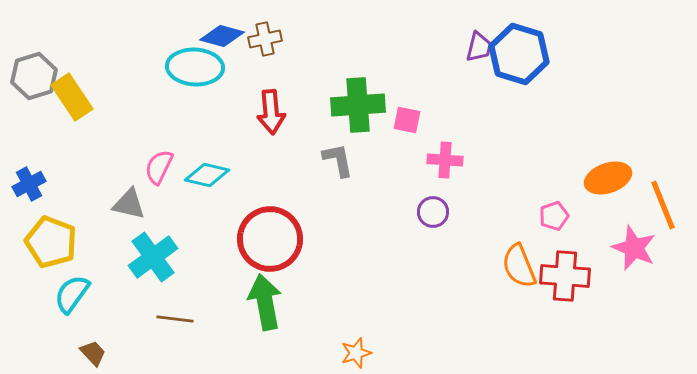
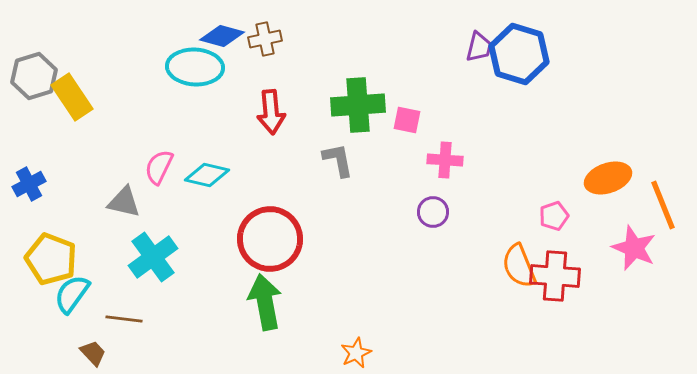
gray triangle: moved 5 px left, 2 px up
yellow pentagon: moved 17 px down
red cross: moved 10 px left
brown line: moved 51 px left
orange star: rotated 8 degrees counterclockwise
